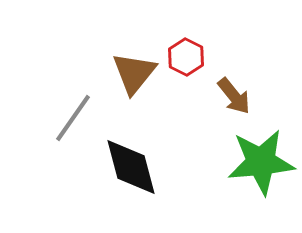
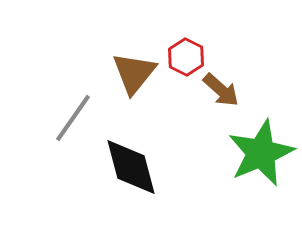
brown arrow: moved 13 px left, 6 px up; rotated 9 degrees counterclockwise
green star: moved 9 px up; rotated 18 degrees counterclockwise
